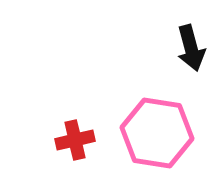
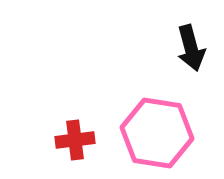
red cross: rotated 6 degrees clockwise
